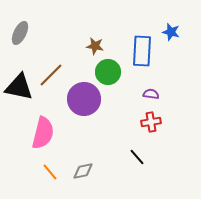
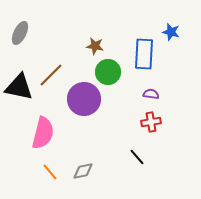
blue rectangle: moved 2 px right, 3 px down
